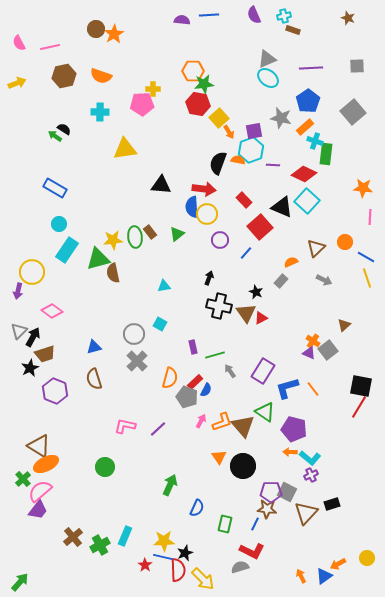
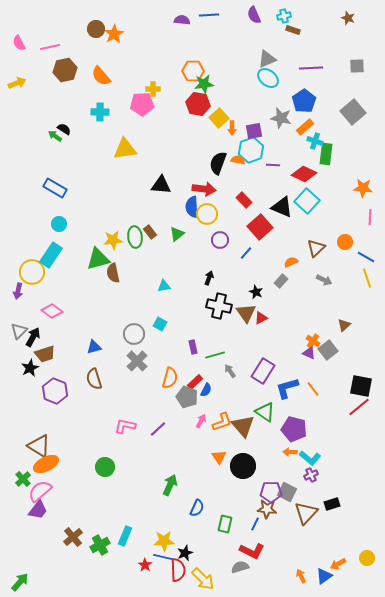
brown hexagon at (64, 76): moved 1 px right, 6 px up
orange semicircle at (101, 76): rotated 30 degrees clockwise
blue pentagon at (308, 101): moved 4 px left
orange arrow at (229, 132): moved 3 px right, 4 px up; rotated 32 degrees clockwise
cyan rectangle at (67, 250): moved 16 px left, 5 px down
red line at (359, 407): rotated 20 degrees clockwise
